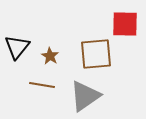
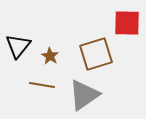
red square: moved 2 px right, 1 px up
black triangle: moved 1 px right, 1 px up
brown square: rotated 12 degrees counterclockwise
gray triangle: moved 1 px left, 1 px up
